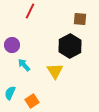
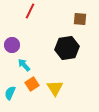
black hexagon: moved 3 px left, 2 px down; rotated 20 degrees clockwise
yellow triangle: moved 17 px down
orange square: moved 17 px up
